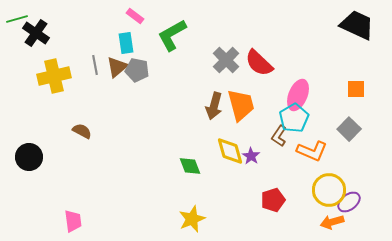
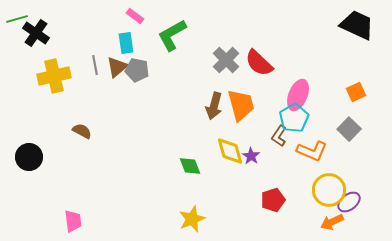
orange square: moved 3 px down; rotated 24 degrees counterclockwise
orange arrow: rotated 10 degrees counterclockwise
